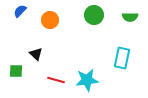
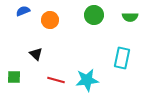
blue semicircle: moved 3 px right; rotated 24 degrees clockwise
green square: moved 2 px left, 6 px down
